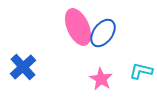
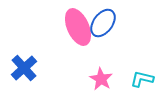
blue ellipse: moved 10 px up
blue cross: moved 1 px right, 1 px down
cyan L-shape: moved 1 px right, 8 px down
